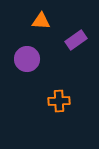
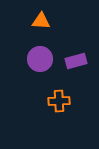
purple rectangle: moved 21 px down; rotated 20 degrees clockwise
purple circle: moved 13 px right
